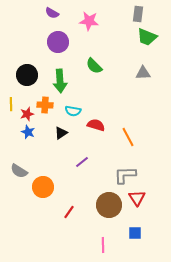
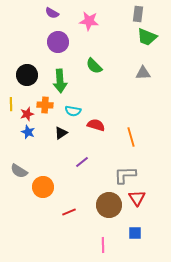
orange line: moved 3 px right; rotated 12 degrees clockwise
red line: rotated 32 degrees clockwise
